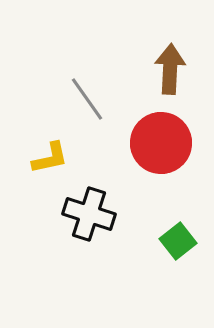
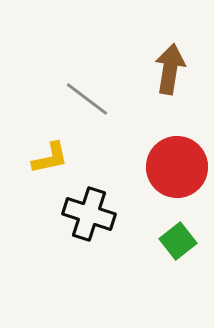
brown arrow: rotated 6 degrees clockwise
gray line: rotated 18 degrees counterclockwise
red circle: moved 16 px right, 24 px down
